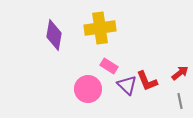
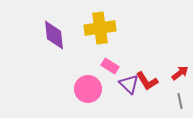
purple diamond: rotated 16 degrees counterclockwise
pink rectangle: moved 1 px right
red L-shape: rotated 10 degrees counterclockwise
purple triangle: moved 2 px right, 1 px up
